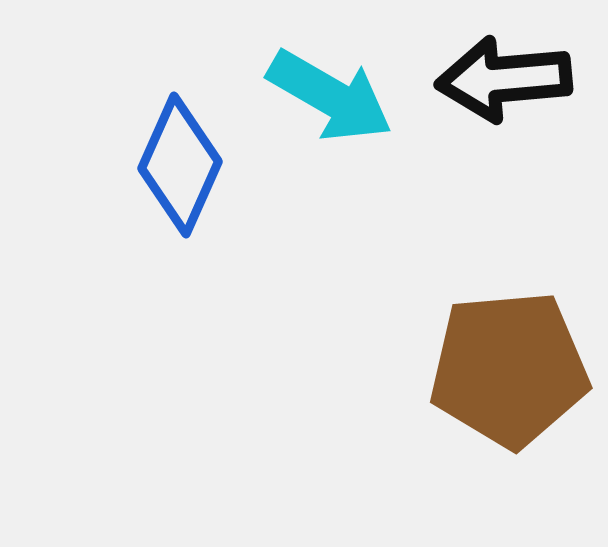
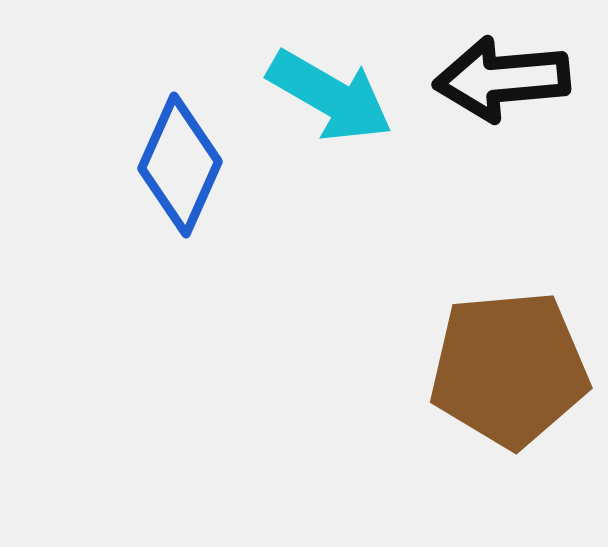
black arrow: moved 2 px left
